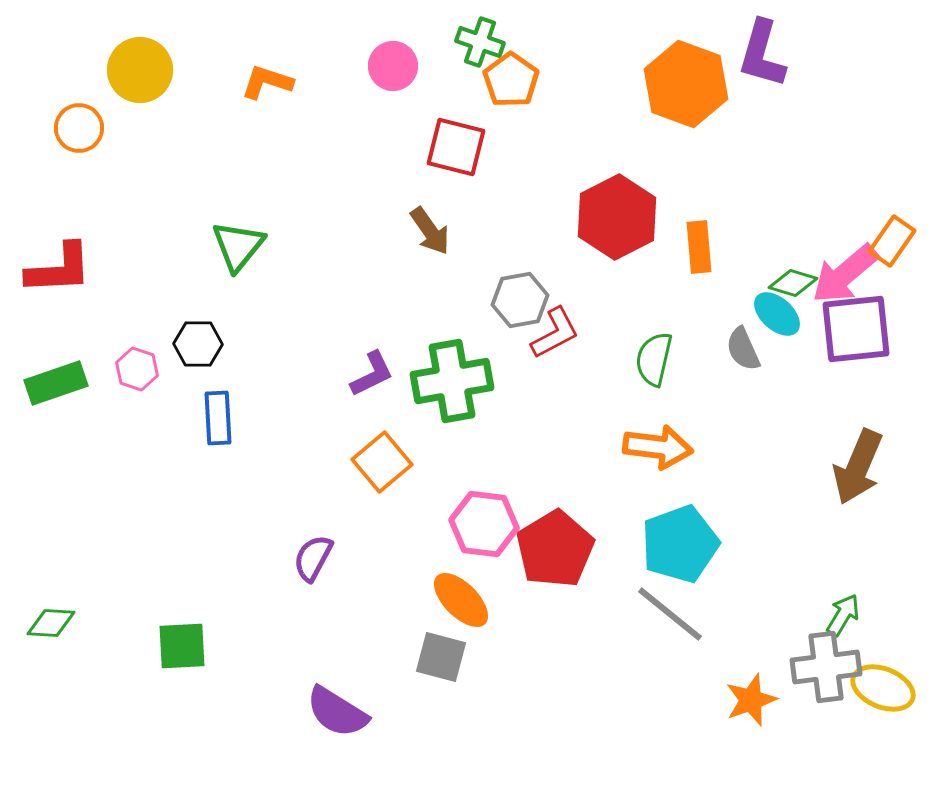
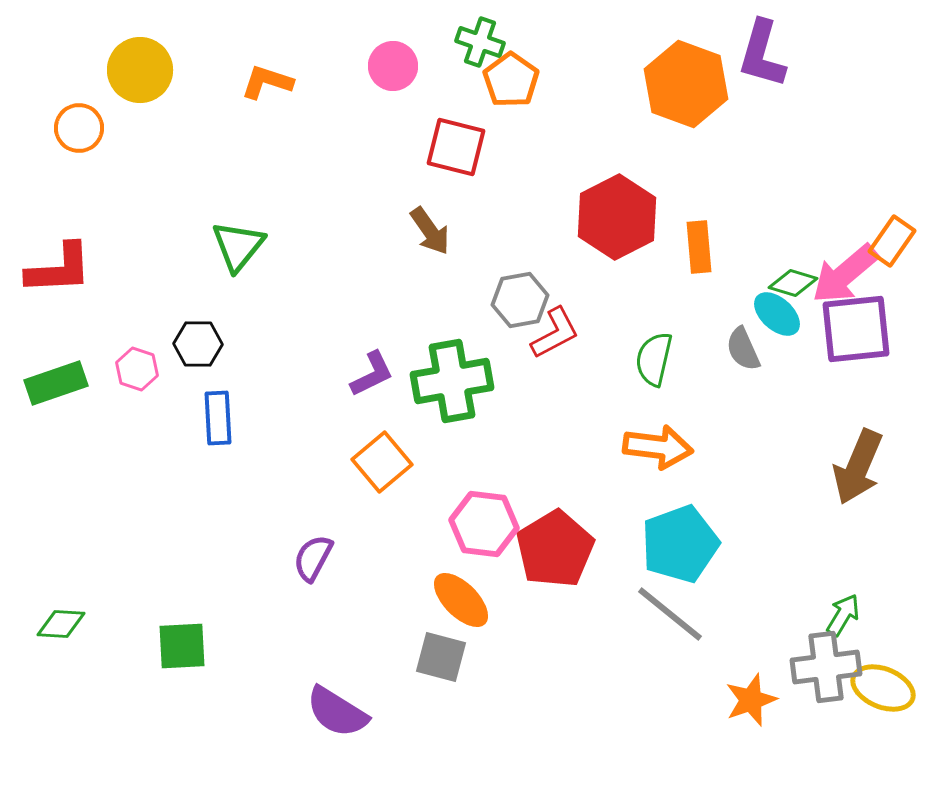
green diamond at (51, 623): moved 10 px right, 1 px down
